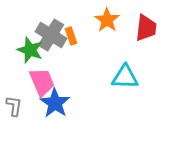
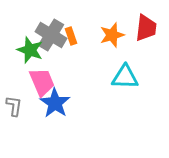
orange star: moved 5 px right, 15 px down; rotated 20 degrees clockwise
